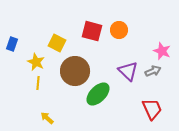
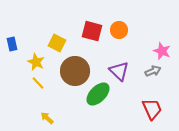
blue rectangle: rotated 32 degrees counterclockwise
purple triangle: moved 9 px left
yellow line: rotated 48 degrees counterclockwise
